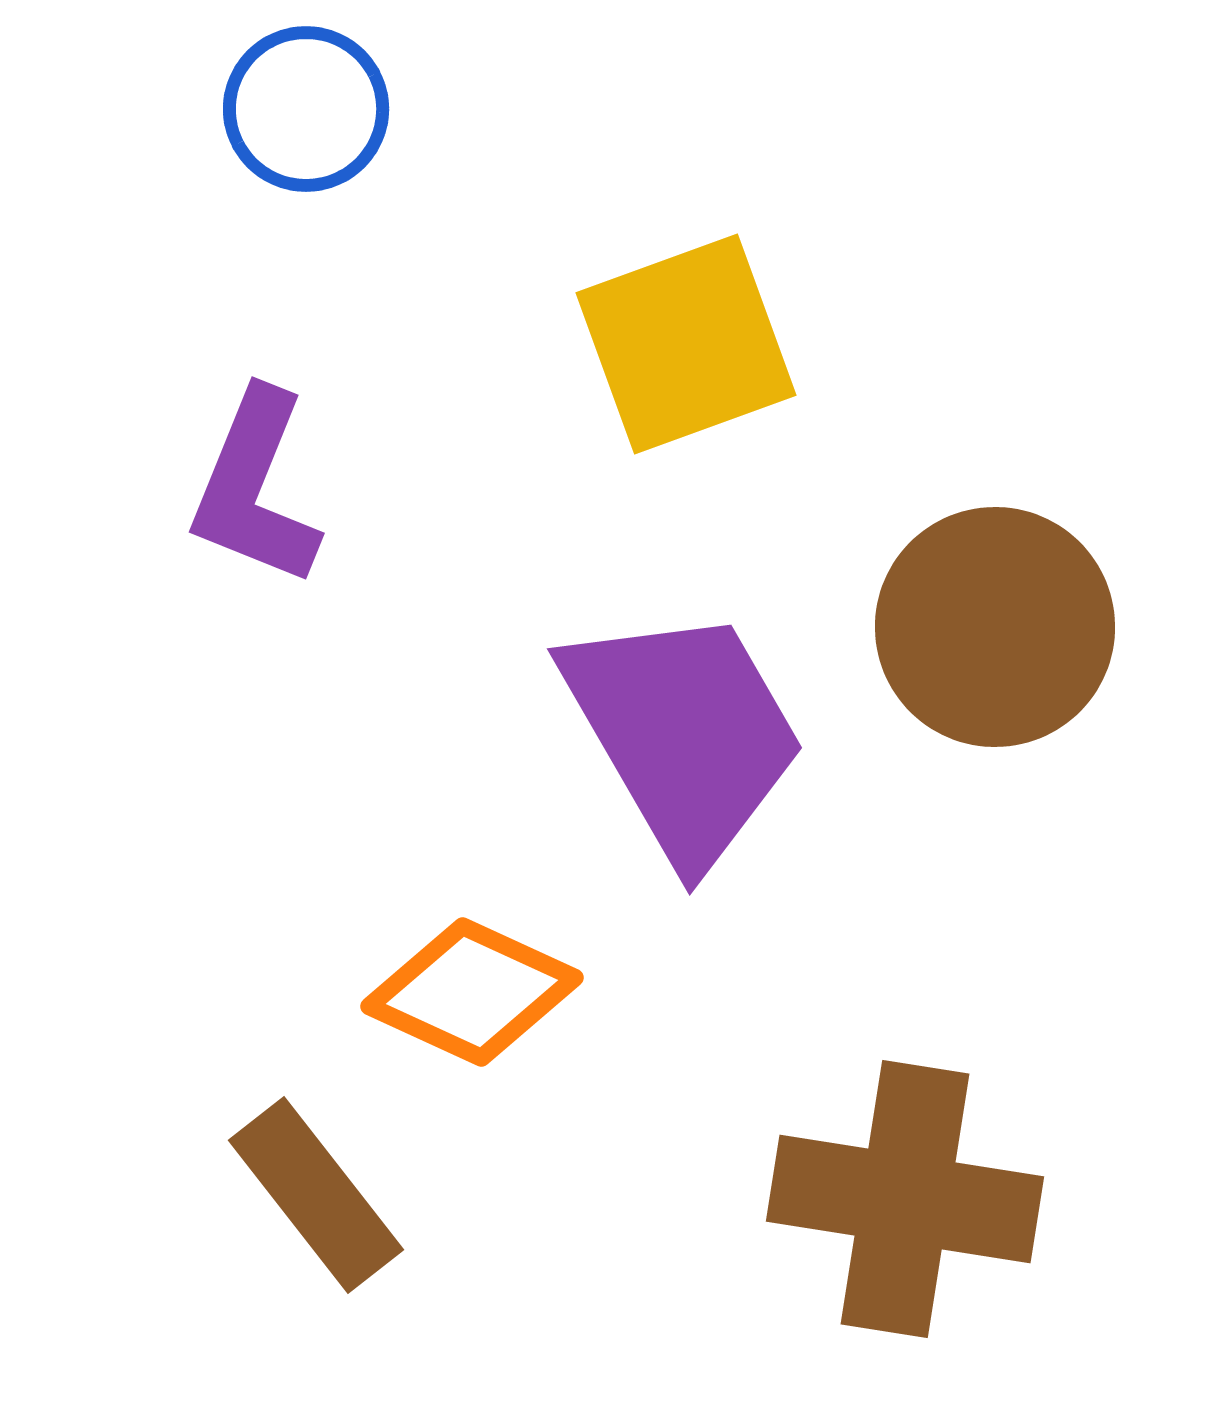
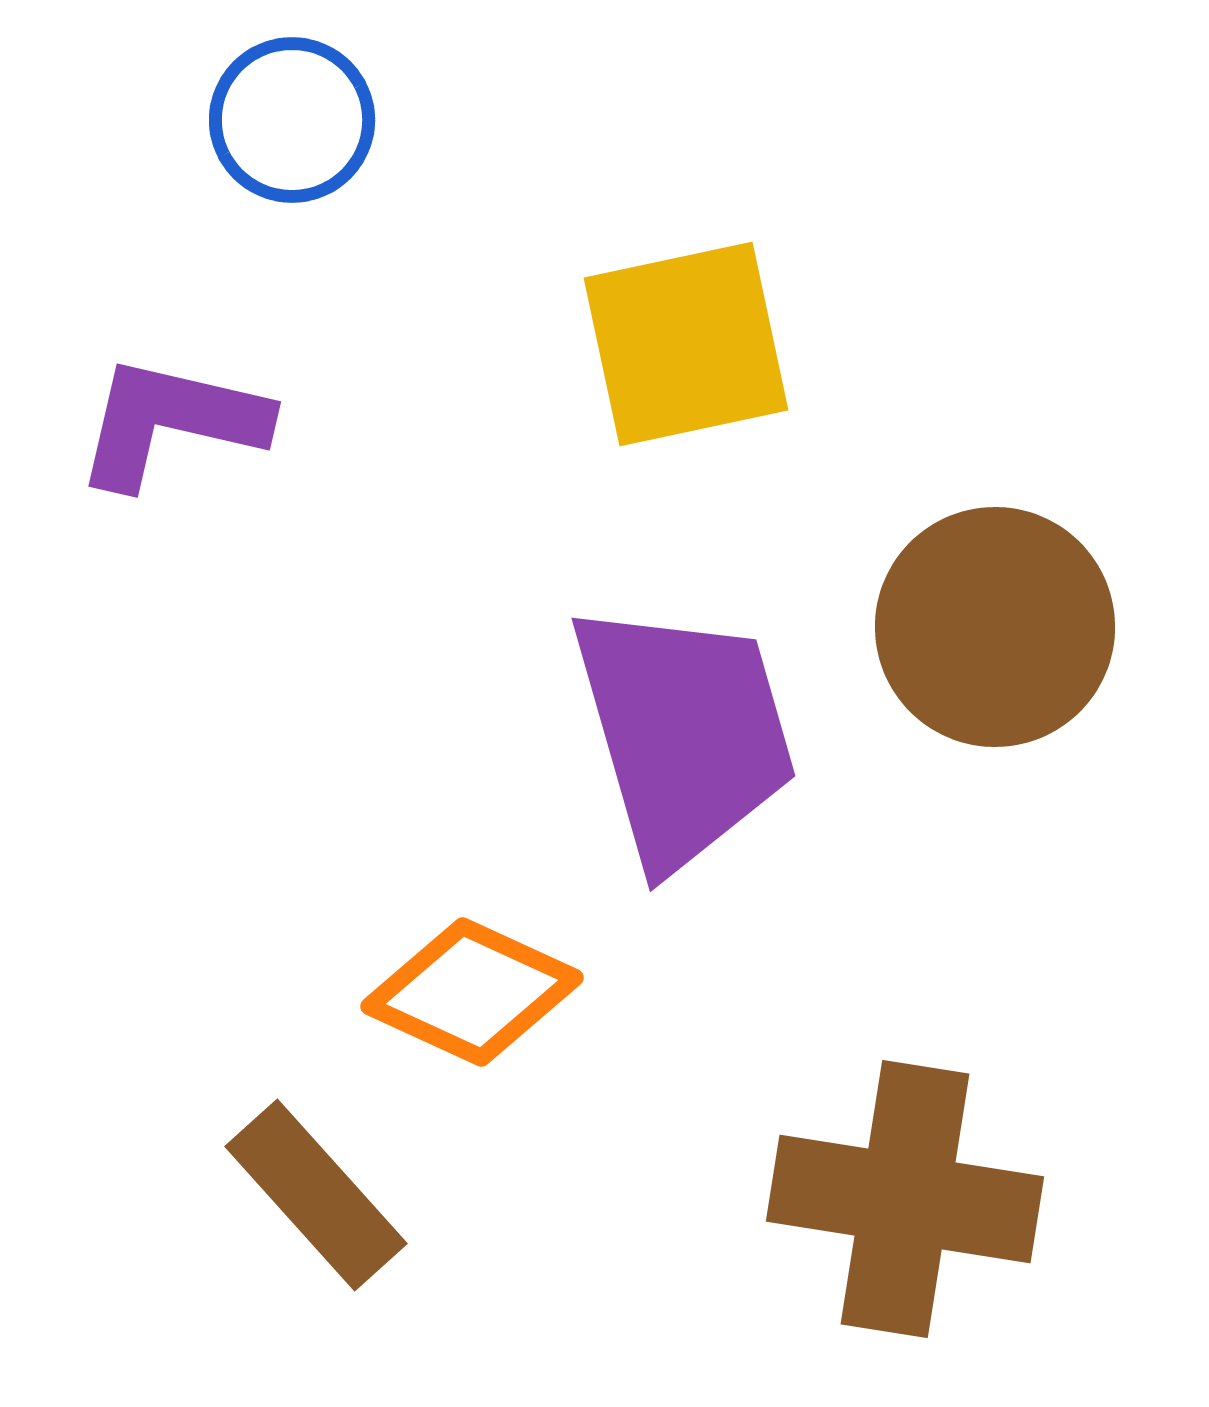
blue circle: moved 14 px left, 11 px down
yellow square: rotated 8 degrees clockwise
purple L-shape: moved 84 px left, 66 px up; rotated 81 degrees clockwise
purple trapezoid: rotated 14 degrees clockwise
brown rectangle: rotated 4 degrees counterclockwise
